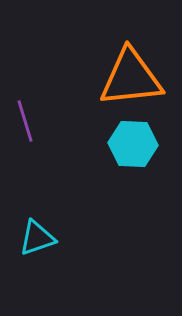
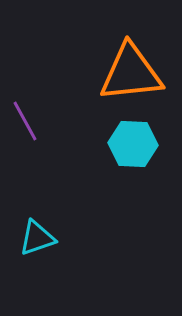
orange triangle: moved 5 px up
purple line: rotated 12 degrees counterclockwise
